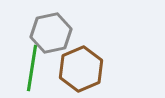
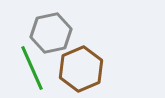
green line: rotated 33 degrees counterclockwise
